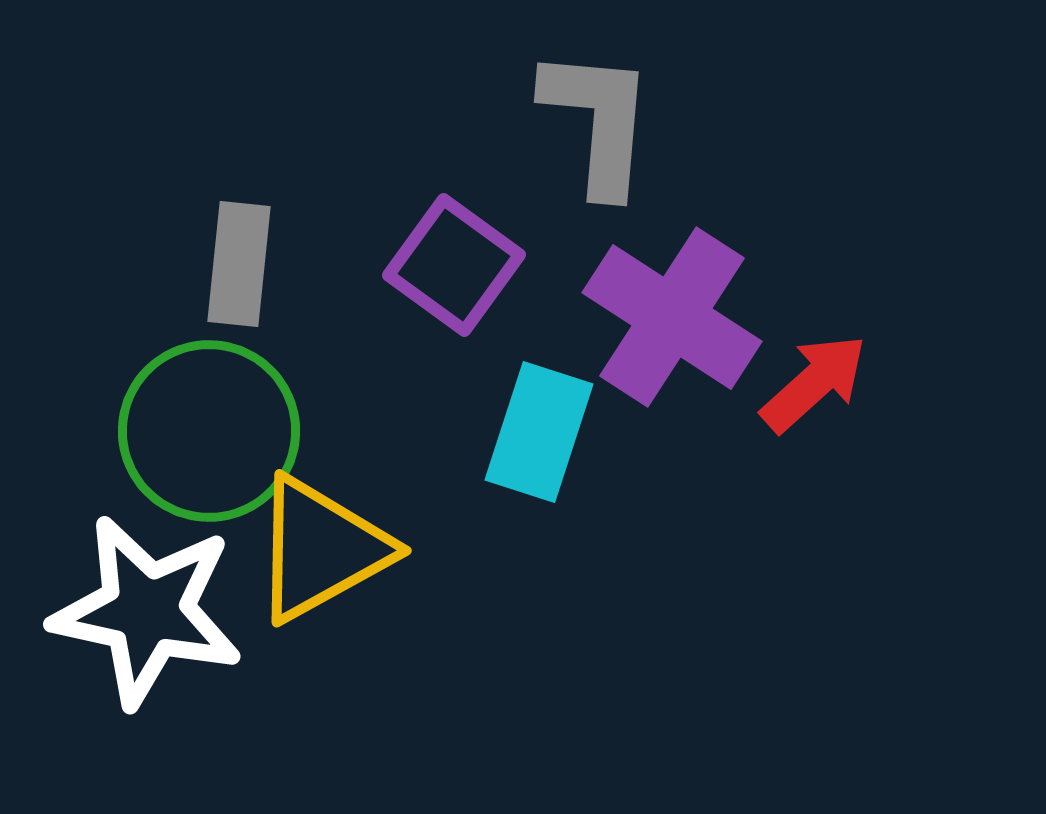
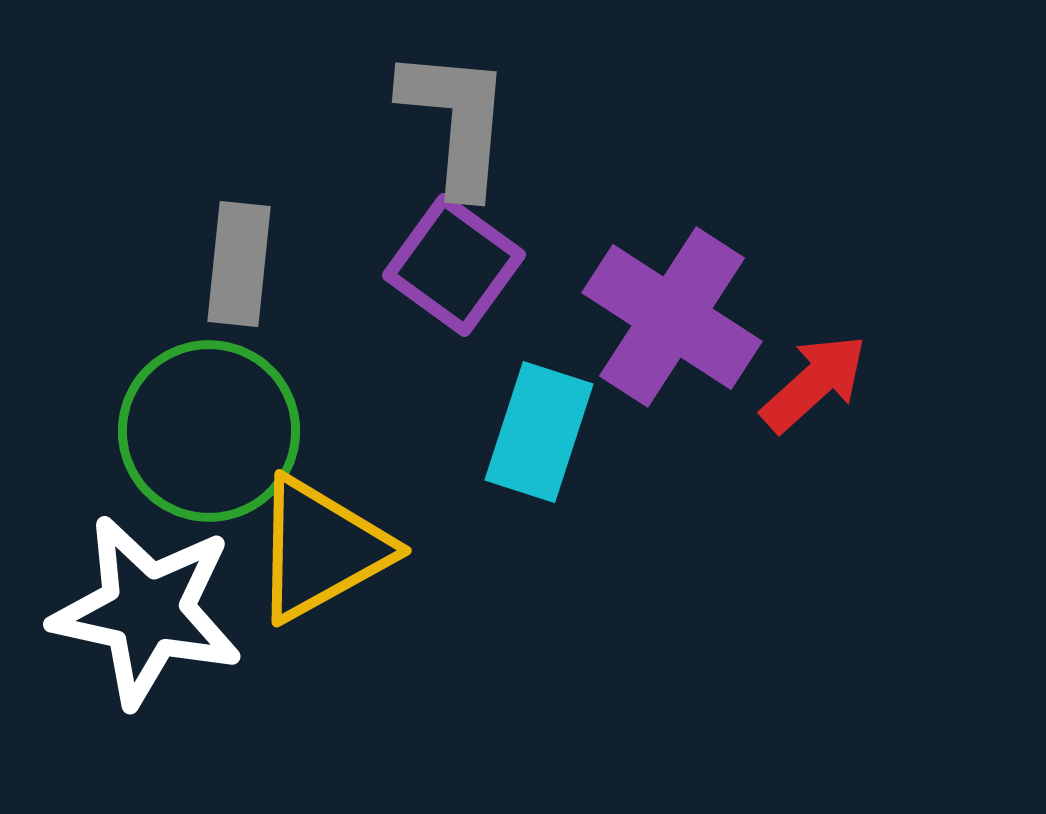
gray L-shape: moved 142 px left
